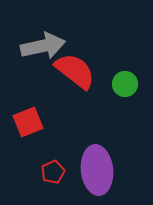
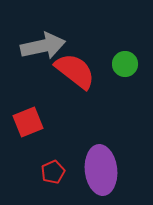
green circle: moved 20 px up
purple ellipse: moved 4 px right
